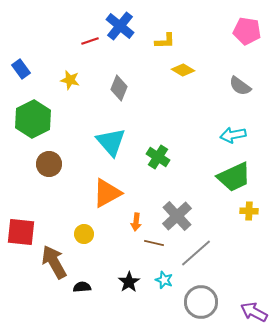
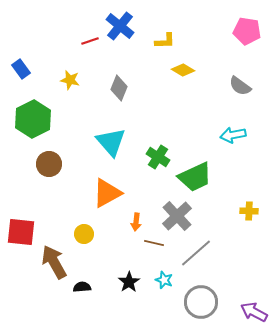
green trapezoid: moved 39 px left
